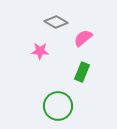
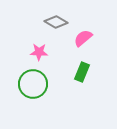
pink star: moved 1 px left, 1 px down
green circle: moved 25 px left, 22 px up
